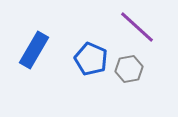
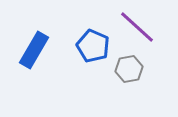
blue pentagon: moved 2 px right, 13 px up
